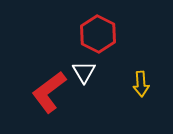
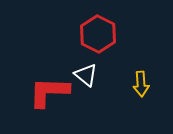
white triangle: moved 2 px right, 3 px down; rotated 20 degrees counterclockwise
red L-shape: rotated 39 degrees clockwise
